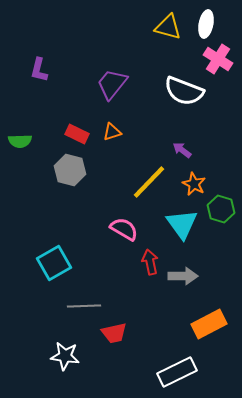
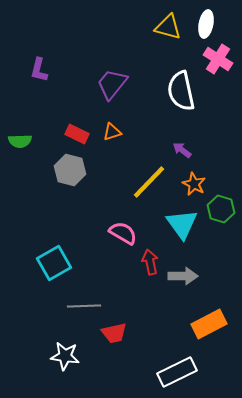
white semicircle: moved 3 px left; rotated 57 degrees clockwise
pink semicircle: moved 1 px left, 4 px down
